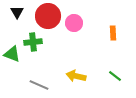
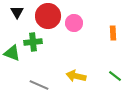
green triangle: moved 1 px up
